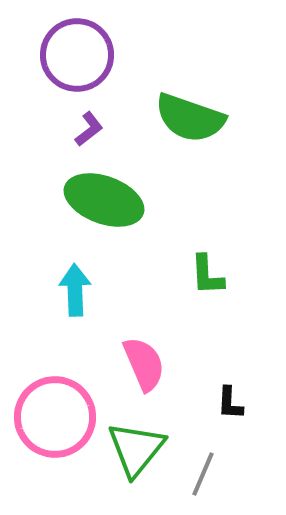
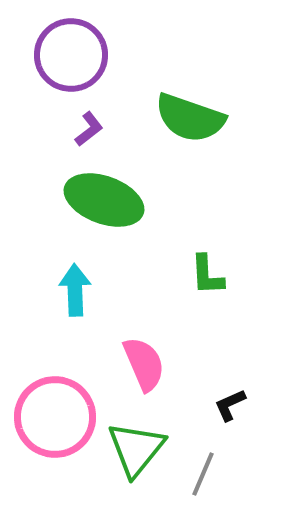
purple circle: moved 6 px left
black L-shape: moved 2 px down; rotated 63 degrees clockwise
